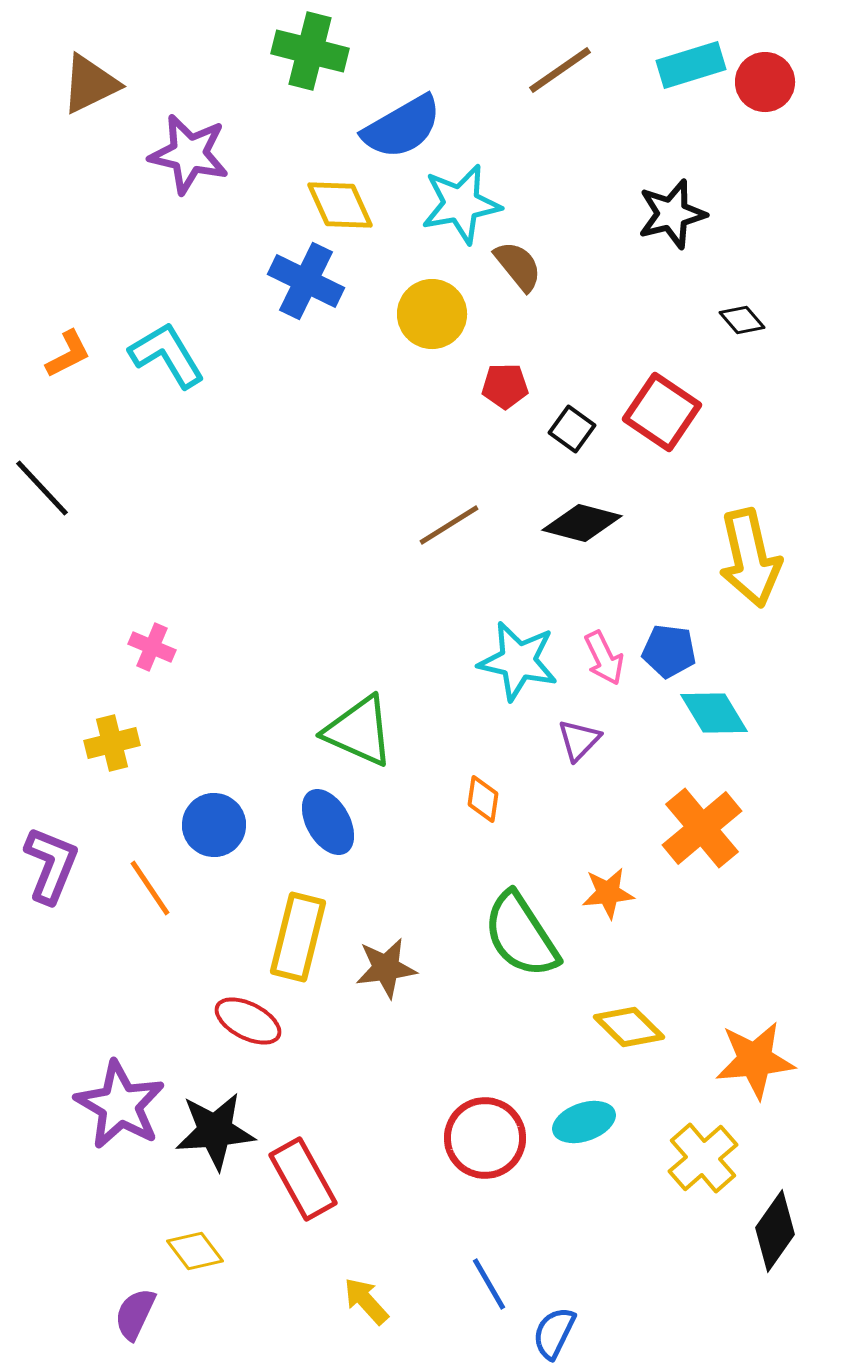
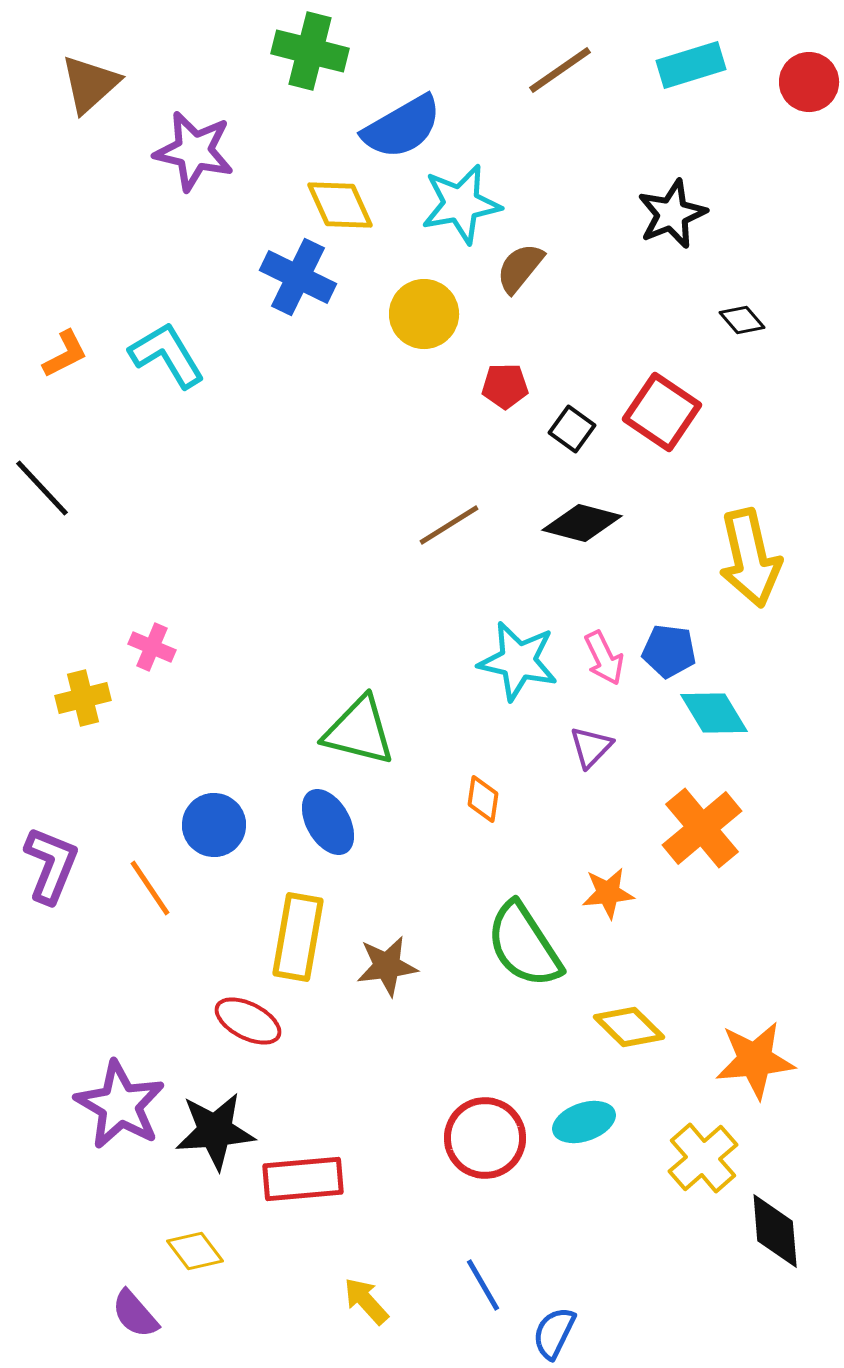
red circle at (765, 82): moved 44 px right
brown triangle at (90, 84): rotated 16 degrees counterclockwise
purple star at (189, 154): moved 5 px right, 3 px up
black star at (672, 214): rotated 8 degrees counterclockwise
brown semicircle at (518, 266): moved 2 px right, 2 px down; rotated 102 degrees counterclockwise
blue cross at (306, 281): moved 8 px left, 4 px up
yellow circle at (432, 314): moved 8 px left
orange L-shape at (68, 354): moved 3 px left
green triangle at (359, 731): rotated 10 degrees counterclockwise
purple triangle at (579, 740): moved 12 px right, 7 px down
yellow cross at (112, 743): moved 29 px left, 45 px up
green semicircle at (521, 935): moved 3 px right, 10 px down
yellow rectangle at (298, 937): rotated 4 degrees counterclockwise
brown star at (386, 968): moved 1 px right, 2 px up
red rectangle at (303, 1179): rotated 66 degrees counterclockwise
black diamond at (775, 1231): rotated 40 degrees counterclockwise
blue line at (489, 1284): moved 6 px left, 1 px down
purple semicircle at (135, 1314): rotated 66 degrees counterclockwise
